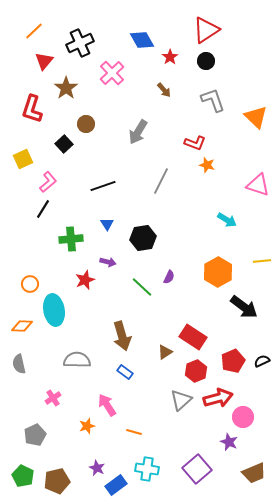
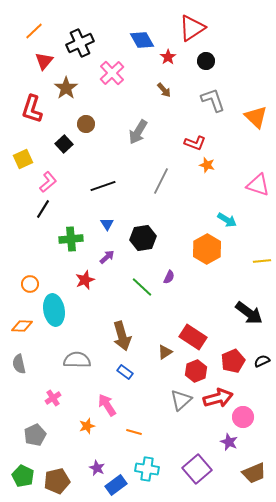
red triangle at (206, 30): moved 14 px left, 2 px up
red star at (170, 57): moved 2 px left
purple arrow at (108, 262): moved 1 px left, 5 px up; rotated 56 degrees counterclockwise
orange hexagon at (218, 272): moved 11 px left, 23 px up
black arrow at (244, 307): moved 5 px right, 6 px down
